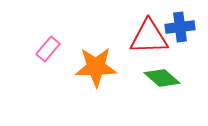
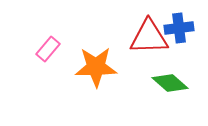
blue cross: moved 1 px left, 1 px down
green diamond: moved 8 px right, 5 px down
